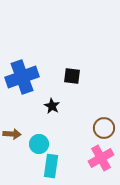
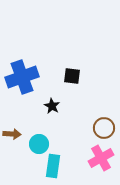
cyan rectangle: moved 2 px right
